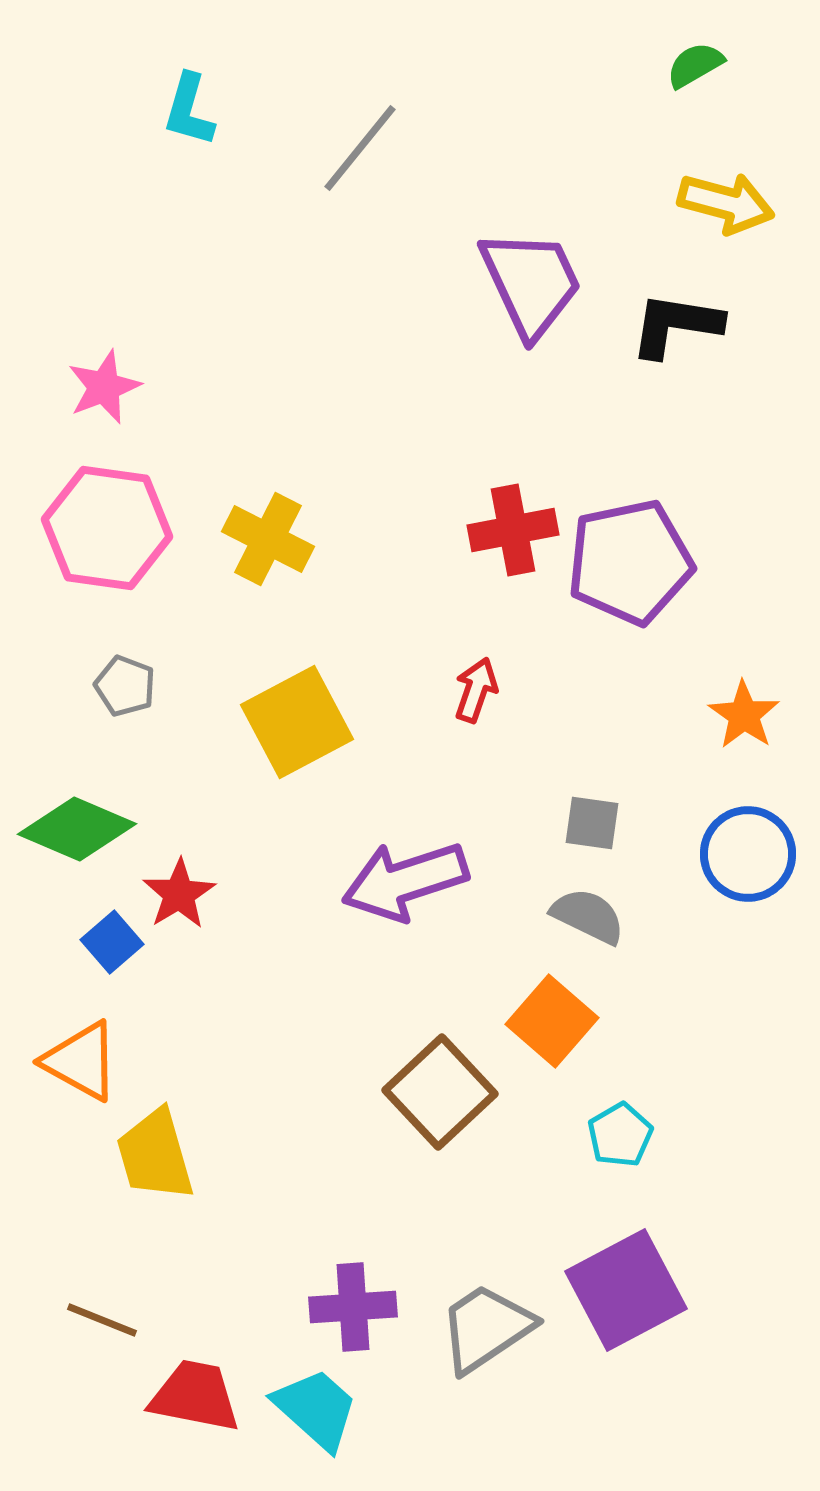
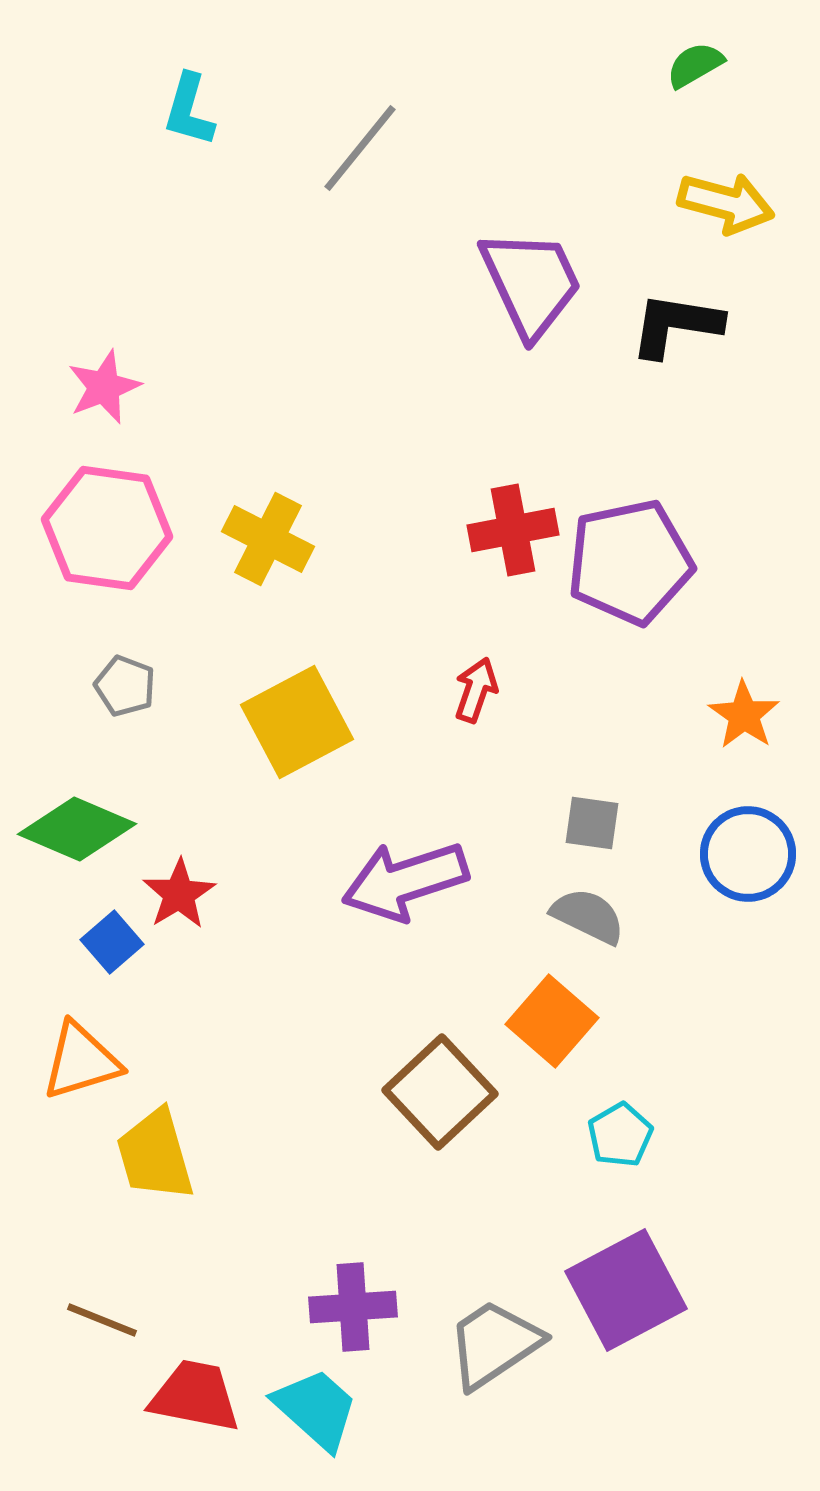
orange triangle: rotated 46 degrees counterclockwise
gray trapezoid: moved 8 px right, 16 px down
